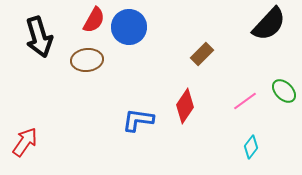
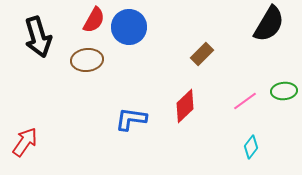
black semicircle: rotated 12 degrees counterclockwise
black arrow: moved 1 px left
green ellipse: rotated 50 degrees counterclockwise
red diamond: rotated 12 degrees clockwise
blue L-shape: moved 7 px left, 1 px up
